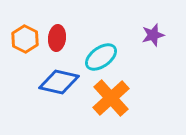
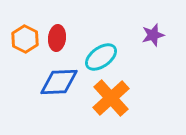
blue diamond: rotated 15 degrees counterclockwise
